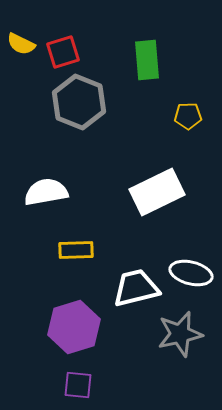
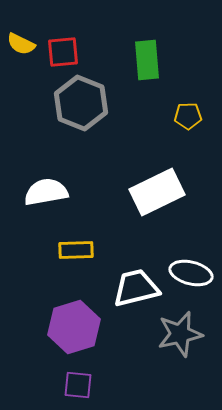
red square: rotated 12 degrees clockwise
gray hexagon: moved 2 px right, 1 px down
